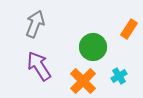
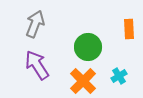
orange rectangle: rotated 36 degrees counterclockwise
green circle: moved 5 px left
purple arrow: moved 2 px left, 1 px up
